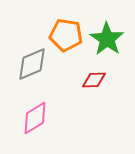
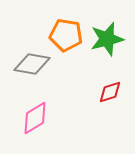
green star: rotated 24 degrees clockwise
gray diamond: rotated 33 degrees clockwise
red diamond: moved 16 px right, 12 px down; rotated 15 degrees counterclockwise
